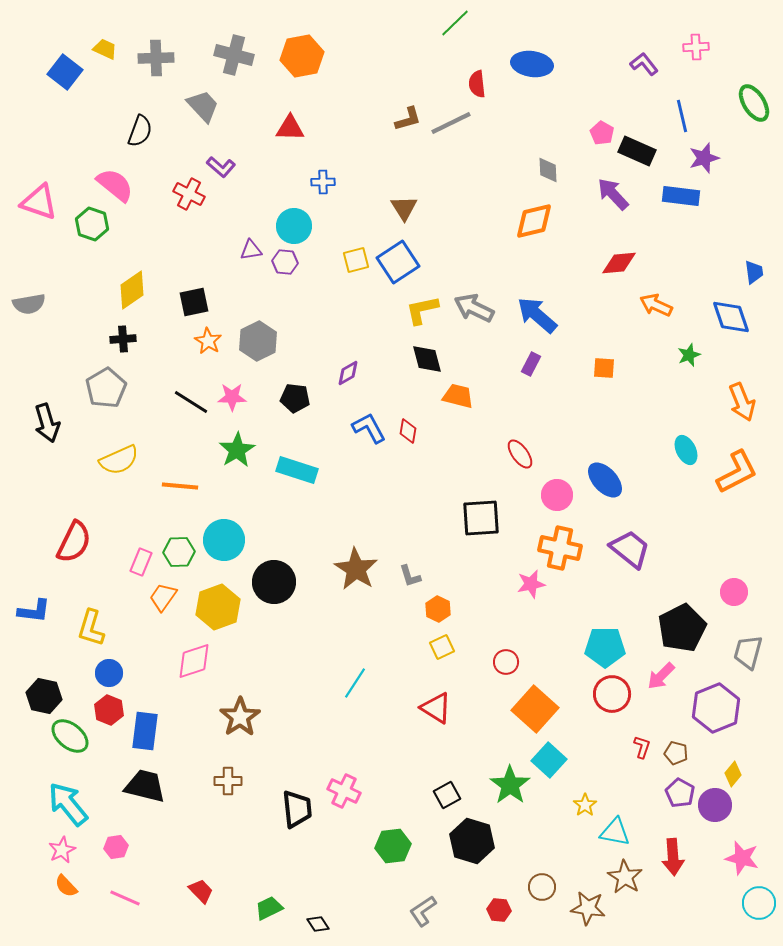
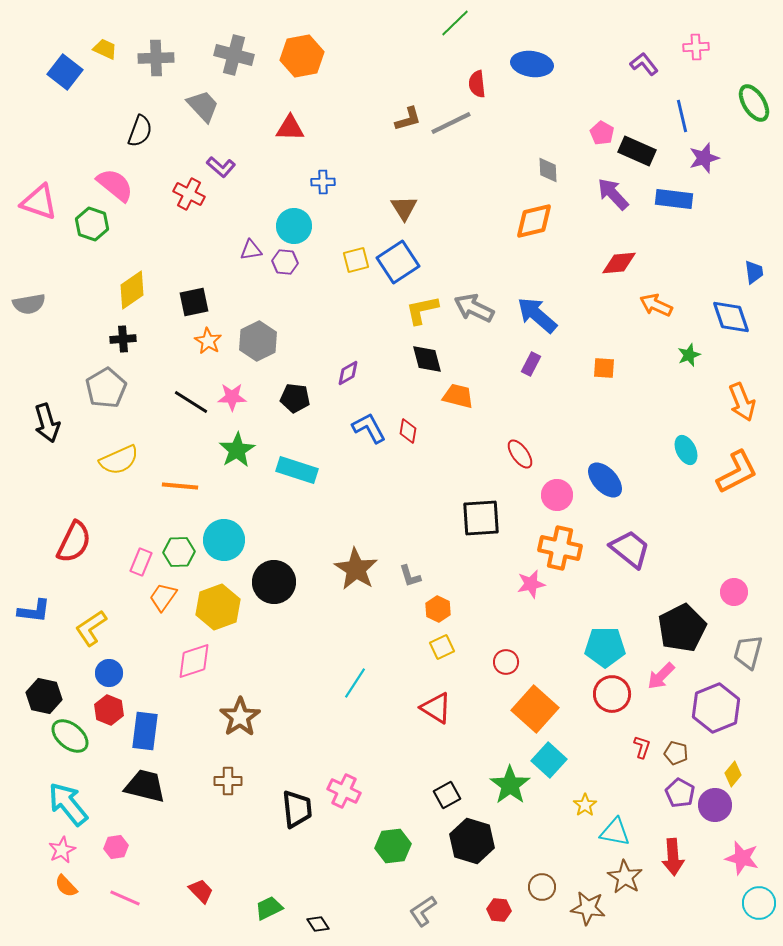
blue rectangle at (681, 196): moved 7 px left, 3 px down
yellow L-shape at (91, 628): rotated 39 degrees clockwise
